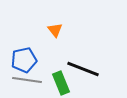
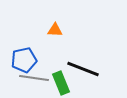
orange triangle: rotated 49 degrees counterclockwise
gray line: moved 7 px right, 2 px up
